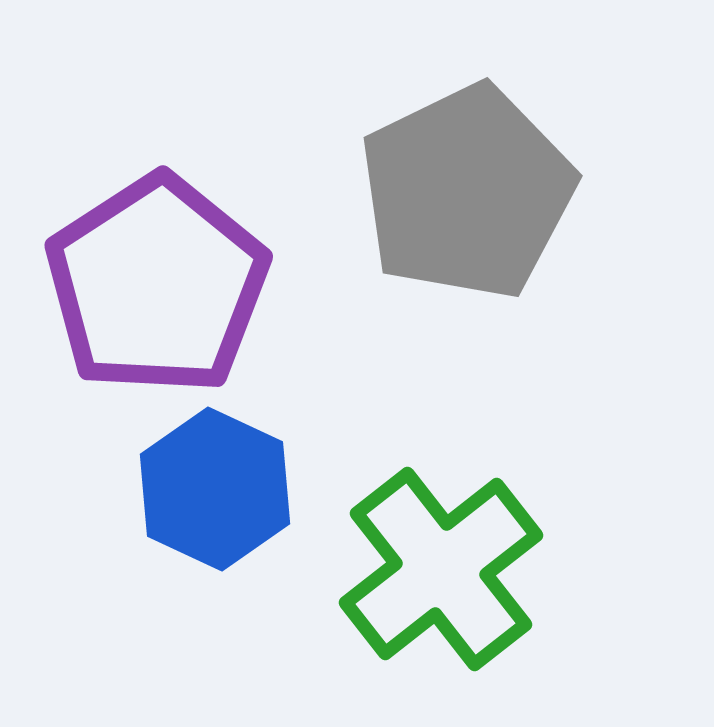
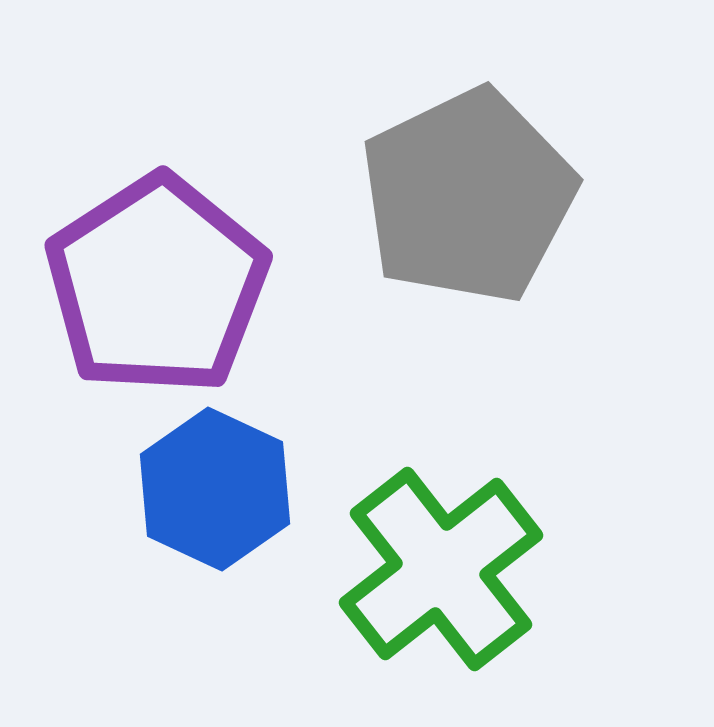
gray pentagon: moved 1 px right, 4 px down
